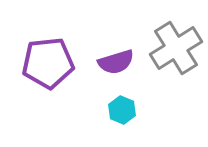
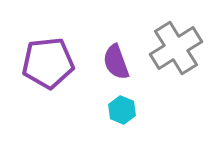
purple semicircle: rotated 87 degrees clockwise
